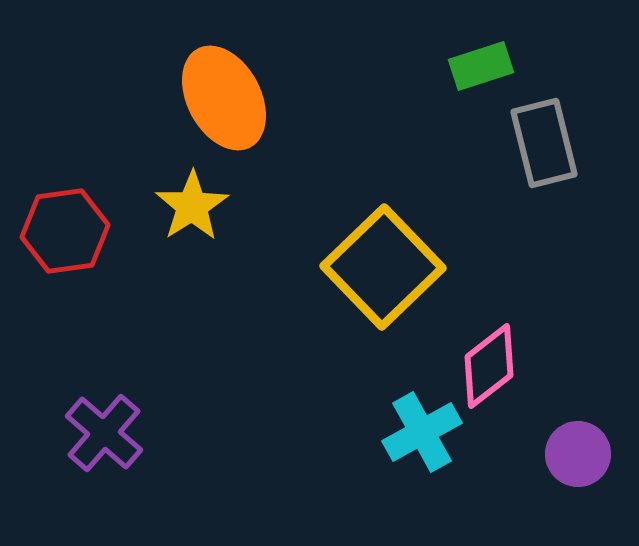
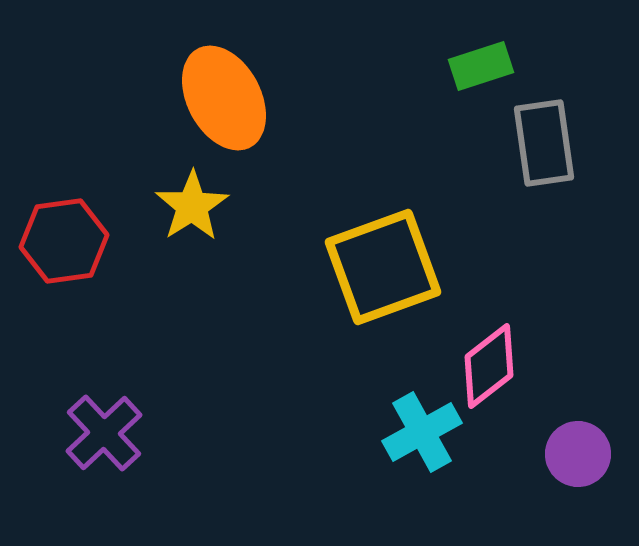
gray rectangle: rotated 6 degrees clockwise
red hexagon: moved 1 px left, 10 px down
yellow square: rotated 24 degrees clockwise
purple cross: rotated 6 degrees clockwise
